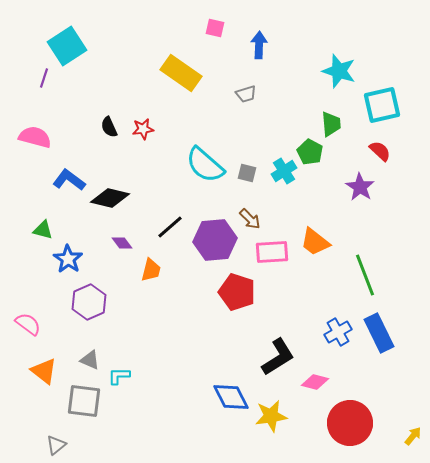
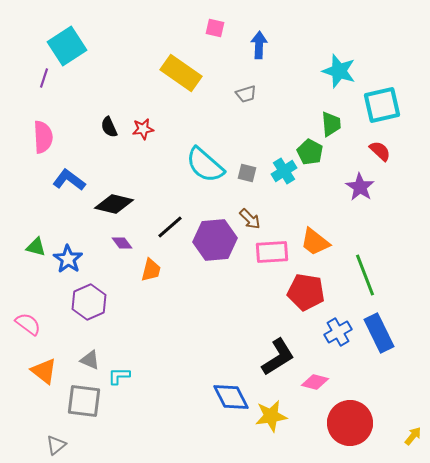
pink semicircle at (35, 137): moved 8 px right; rotated 72 degrees clockwise
black diamond at (110, 198): moved 4 px right, 6 px down
green triangle at (43, 230): moved 7 px left, 17 px down
red pentagon at (237, 292): moved 69 px right; rotated 9 degrees counterclockwise
